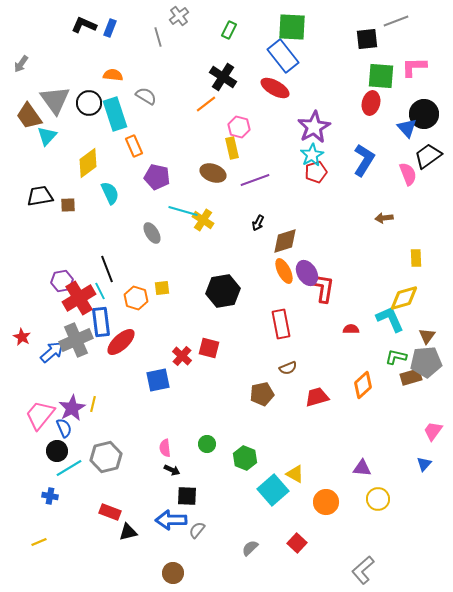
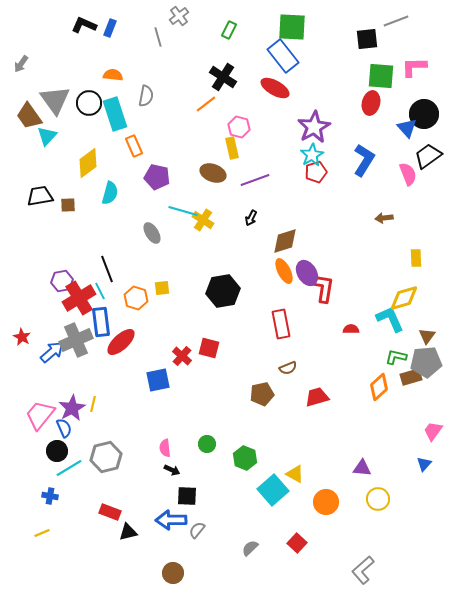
gray semicircle at (146, 96): rotated 70 degrees clockwise
cyan semicircle at (110, 193): rotated 40 degrees clockwise
black arrow at (258, 223): moved 7 px left, 5 px up
orange diamond at (363, 385): moved 16 px right, 2 px down
yellow line at (39, 542): moved 3 px right, 9 px up
